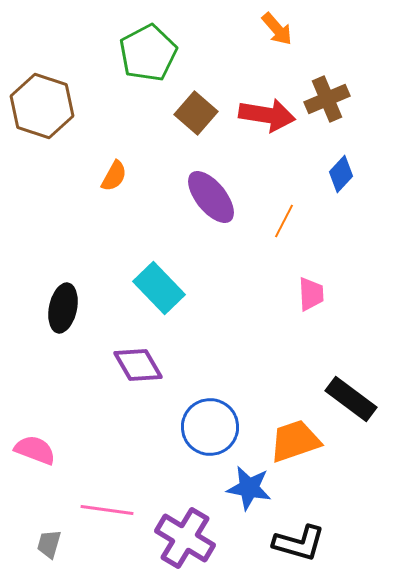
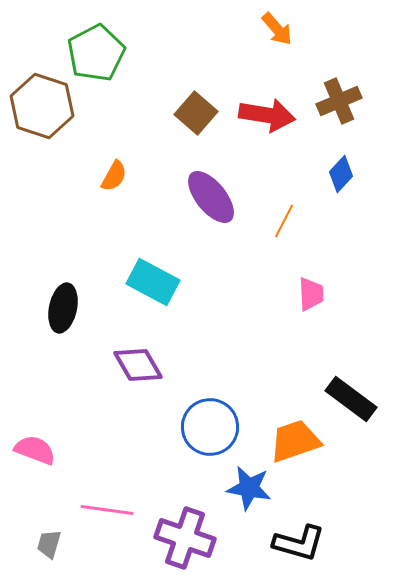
green pentagon: moved 52 px left
brown cross: moved 12 px right, 2 px down
cyan rectangle: moved 6 px left, 6 px up; rotated 18 degrees counterclockwise
purple cross: rotated 12 degrees counterclockwise
